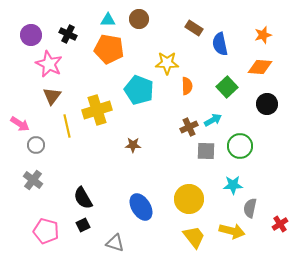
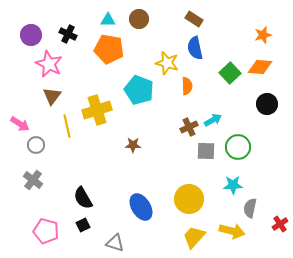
brown rectangle: moved 9 px up
blue semicircle: moved 25 px left, 4 px down
yellow star: rotated 15 degrees clockwise
green square: moved 3 px right, 14 px up
green circle: moved 2 px left, 1 px down
yellow trapezoid: rotated 100 degrees counterclockwise
